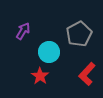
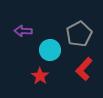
purple arrow: rotated 120 degrees counterclockwise
cyan circle: moved 1 px right, 2 px up
red L-shape: moved 3 px left, 5 px up
